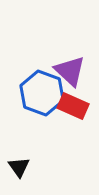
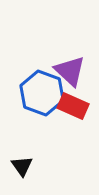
black triangle: moved 3 px right, 1 px up
